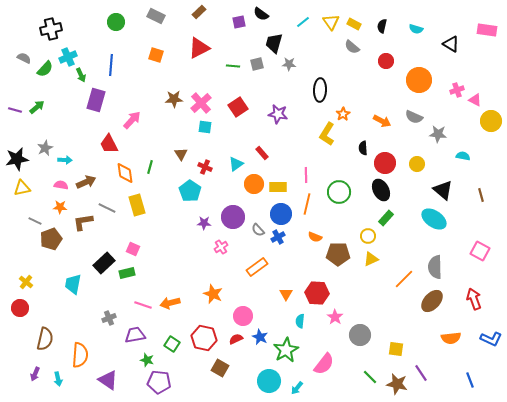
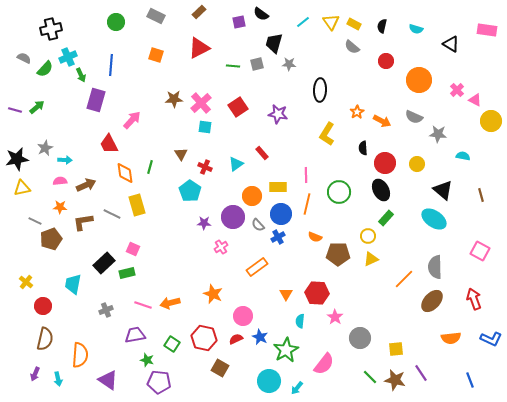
pink cross at (457, 90): rotated 24 degrees counterclockwise
orange star at (343, 114): moved 14 px right, 2 px up
brown arrow at (86, 182): moved 3 px down
orange circle at (254, 184): moved 2 px left, 12 px down
pink semicircle at (61, 185): moved 1 px left, 4 px up; rotated 16 degrees counterclockwise
gray line at (107, 208): moved 5 px right, 6 px down
gray semicircle at (258, 230): moved 5 px up
red circle at (20, 308): moved 23 px right, 2 px up
gray cross at (109, 318): moved 3 px left, 8 px up
gray circle at (360, 335): moved 3 px down
yellow square at (396, 349): rotated 14 degrees counterclockwise
brown star at (397, 384): moved 2 px left, 4 px up
